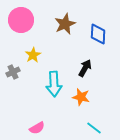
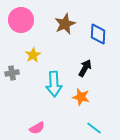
gray cross: moved 1 px left, 1 px down; rotated 16 degrees clockwise
